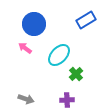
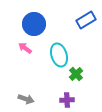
cyan ellipse: rotated 60 degrees counterclockwise
